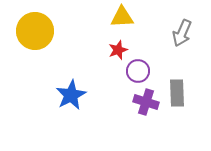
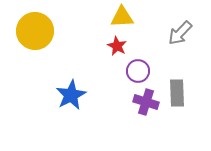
gray arrow: moved 2 px left; rotated 20 degrees clockwise
red star: moved 1 px left, 4 px up; rotated 24 degrees counterclockwise
